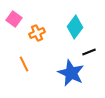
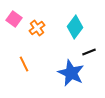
orange cross: moved 5 px up; rotated 14 degrees counterclockwise
